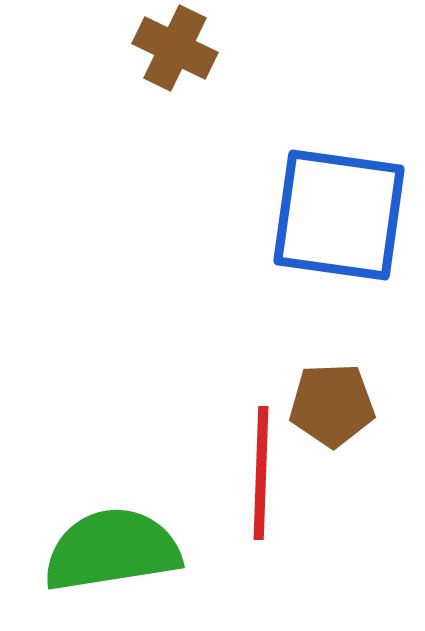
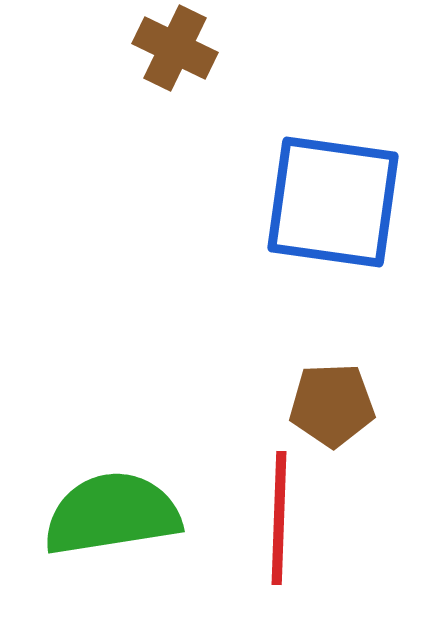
blue square: moved 6 px left, 13 px up
red line: moved 18 px right, 45 px down
green semicircle: moved 36 px up
